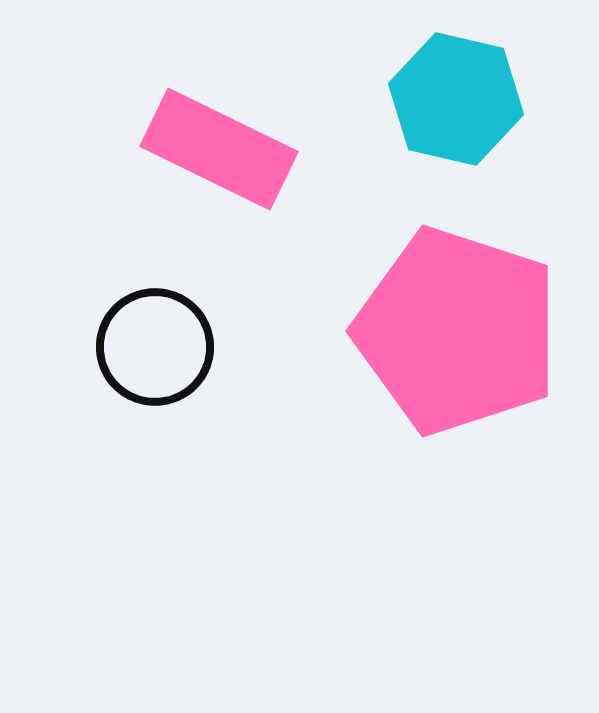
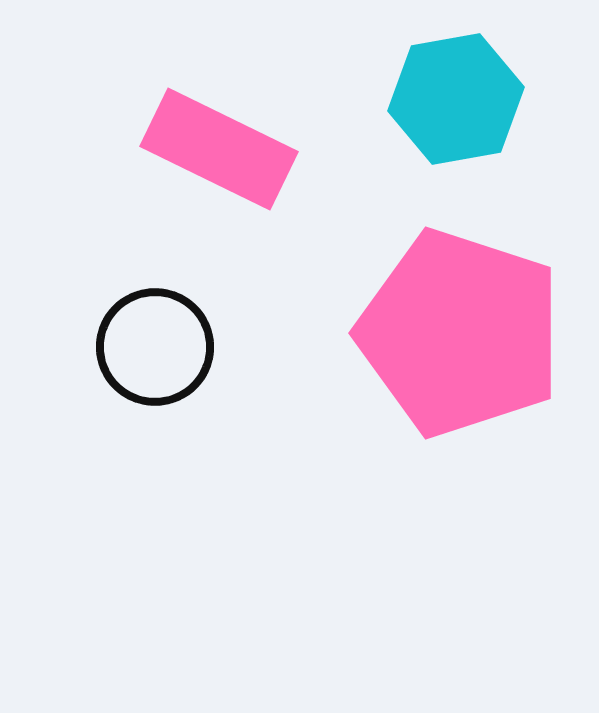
cyan hexagon: rotated 23 degrees counterclockwise
pink pentagon: moved 3 px right, 2 px down
